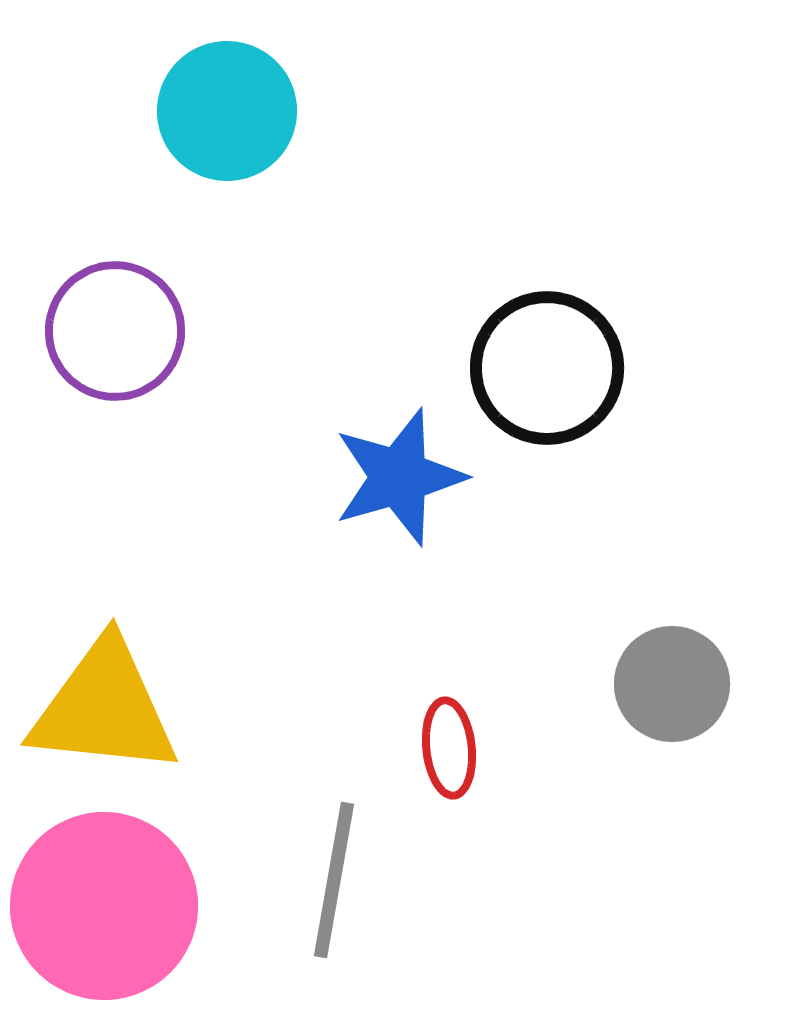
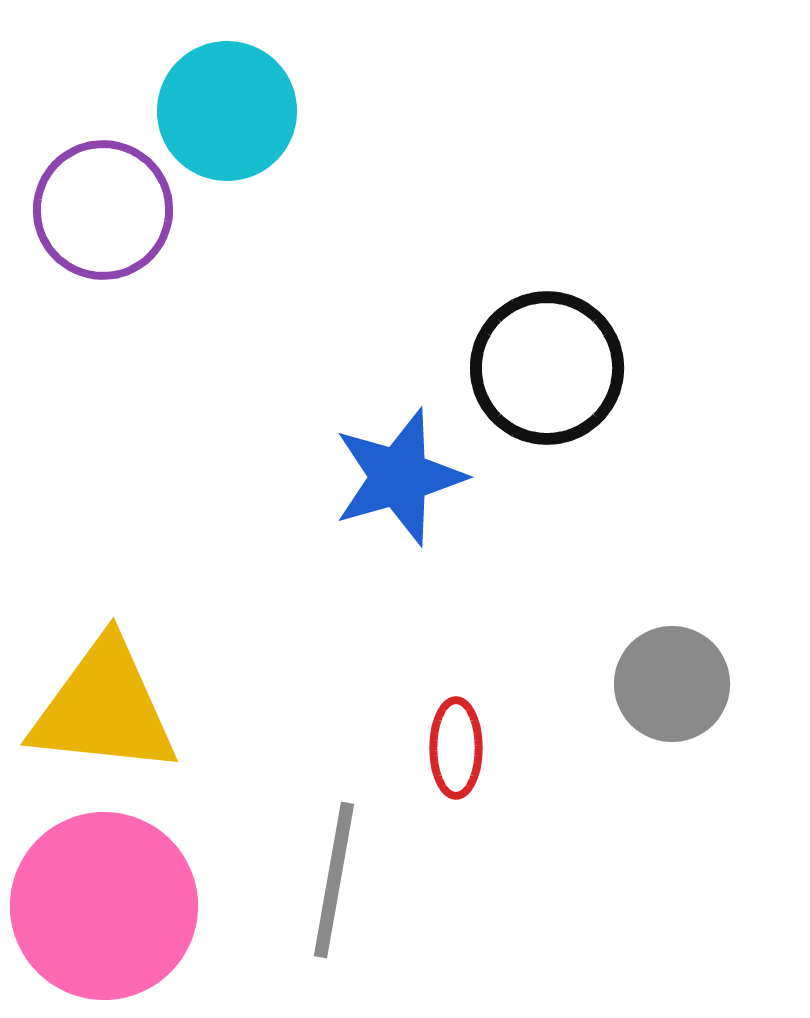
purple circle: moved 12 px left, 121 px up
red ellipse: moved 7 px right; rotated 6 degrees clockwise
